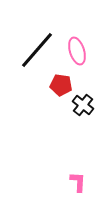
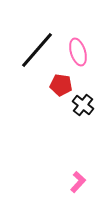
pink ellipse: moved 1 px right, 1 px down
pink L-shape: rotated 40 degrees clockwise
